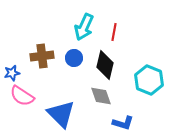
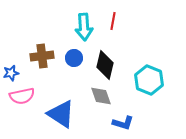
cyan arrow: rotated 28 degrees counterclockwise
red line: moved 1 px left, 11 px up
blue star: moved 1 px left
pink semicircle: rotated 45 degrees counterclockwise
blue triangle: rotated 12 degrees counterclockwise
